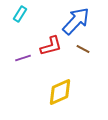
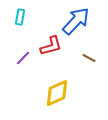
cyan rectangle: moved 3 px down; rotated 21 degrees counterclockwise
brown line: moved 6 px right, 9 px down
purple line: rotated 28 degrees counterclockwise
yellow diamond: moved 3 px left, 1 px down
